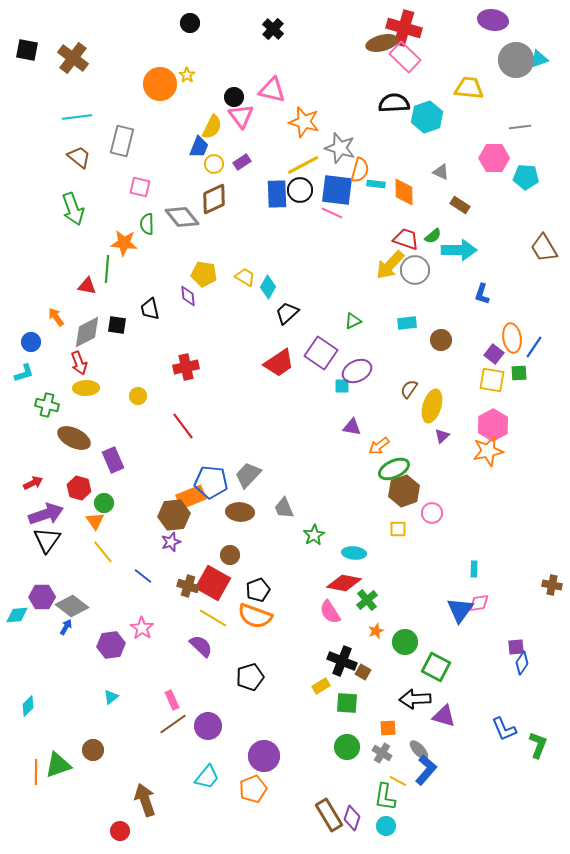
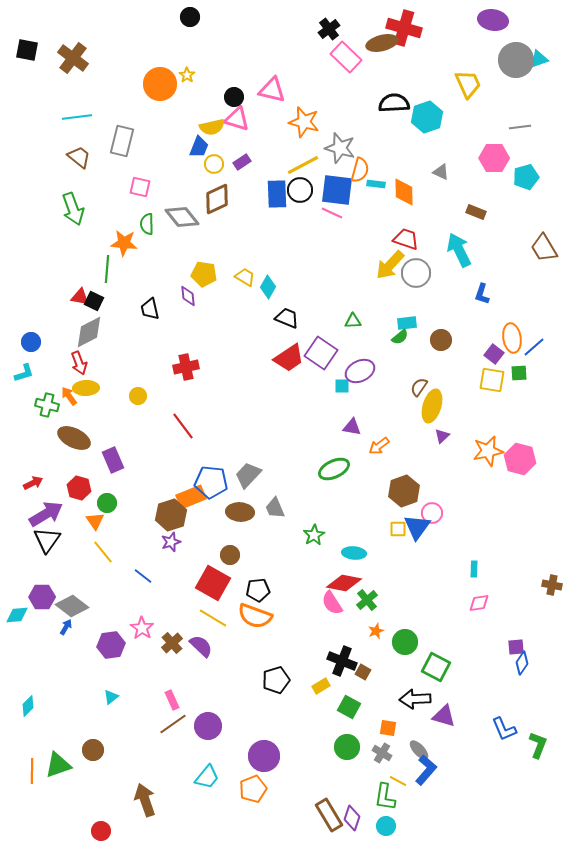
black circle at (190, 23): moved 6 px up
black cross at (273, 29): moved 56 px right; rotated 10 degrees clockwise
pink rectangle at (405, 57): moved 59 px left
yellow trapezoid at (469, 88): moved 1 px left, 4 px up; rotated 60 degrees clockwise
pink triangle at (241, 116): moved 4 px left, 3 px down; rotated 36 degrees counterclockwise
yellow semicircle at (212, 127): rotated 50 degrees clockwise
cyan pentagon at (526, 177): rotated 20 degrees counterclockwise
brown diamond at (214, 199): moved 3 px right
brown rectangle at (460, 205): moved 16 px right, 7 px down; rotated 12 degrees counterclockwise
green semicircle at (433, 236): moved 33 px left, 101 px down
cyan arrow at (459, 250): rotated 116 degrees counterclockwise
gray circle at (415, 270): moved 1 px right, 3 px down
red triangle at (87, 286): moved 7 px left, 11 px down
black trapezoid at (287, 313): moved 5 px down; rotated 65 degrees clockwise
orange arrow at (56, 317): moved 13 px right, 79 px down
green triangle at (353, 321): rotated 24 degrees clockwise
black square at (117, 325): moved 23 px left, 24 px up; rotated 18 degrees clockwise
gray diamond at (87, 332): moved 2 px right
blue line at (534, 347): rotated 15 degrees clockwise
red trapezoid at (279, 363): moved 10 px right, 5 px up
purple ellipse at (357, 371): moved 3 px right
brown semicircle at (409, 389): moved 10 px right, 2 px up
pink hexagon at (493, 425): moved 27 px right, 34 px down; rotated 16 degrees counterclockwise
green ellipse at (394, 469): moved 60 px left
green circle at (104, 503): moved 3 px right
gray trapezoid at (284, 508): moved 9 px left
purple arrow at (46, 514): rotated 12 degrees counterclockwise
brown hexagon at (174, 515): moved 3 px left; rotated 12 degrees counterclockwise
brown cross at (188, 586): moved 16 px left, 57 px down; rotated 30 degrees clockwise
black pentagon at (258, 590): rotated 15 degrees clockwise
blue triangle at (460, 610): moved 43 px left, 83 px up
pink semicircle at (330, 612): moved 2 px right, 9 px up
black pentagon at (250, 677): moved 26 px right, 3 px down
green square at (347, 703): moved 2 px right, 4 px down; rotated 25 degrees clockwise
orange square at (388, 728): rotated 12 degrees clockwise
orange line at (36, 772): moved 4 px left, 1 px up
red circle at (120, 831): moved 19 px left
